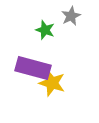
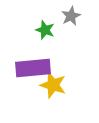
purple rectangle: rotated 20 degrees counterclockwise
yellow star: moved 1 px right, 2 px down
